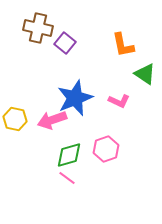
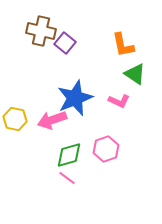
brown cross: moved 3 px right, 3 px down
green triangle: moved 10 px left
